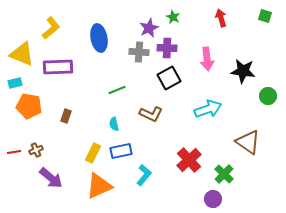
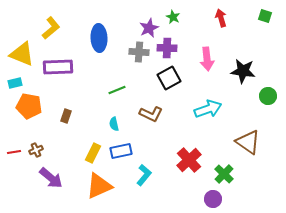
blue ellipse: rotated 8 degrees clockwise
